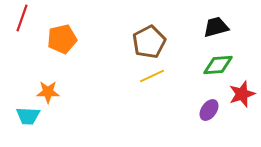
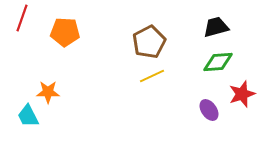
orange pentagon: moved 3 px right, 7 px up; rotated 16 degrees clockwise
green diamond: moved 3 px up
purple ellipse: rotated 70 degrees counterclockwise
cyan trapezoid: rotated 60 degrees clockwise
